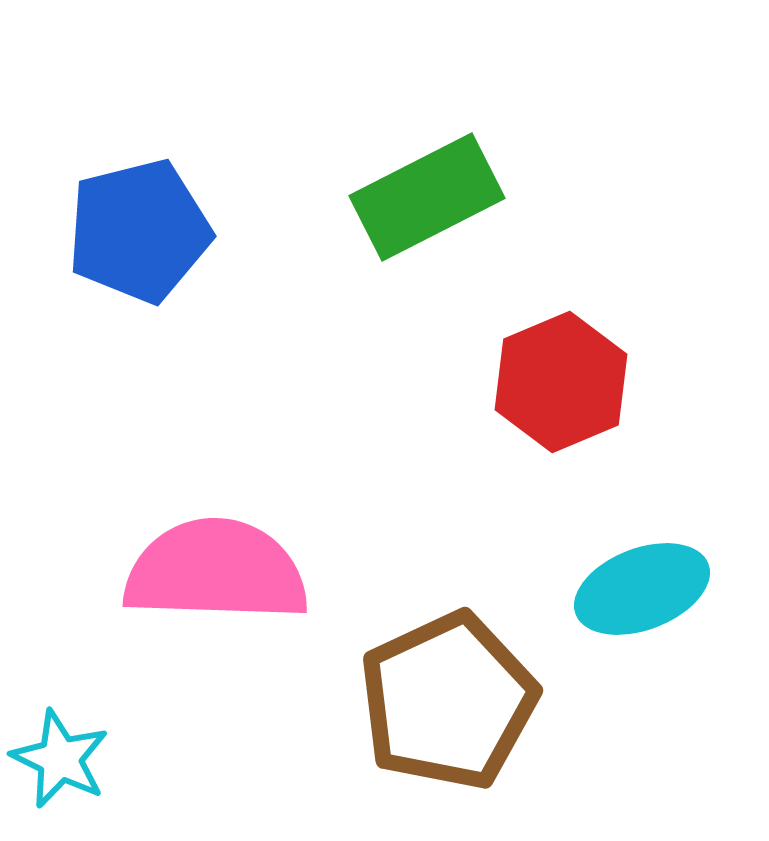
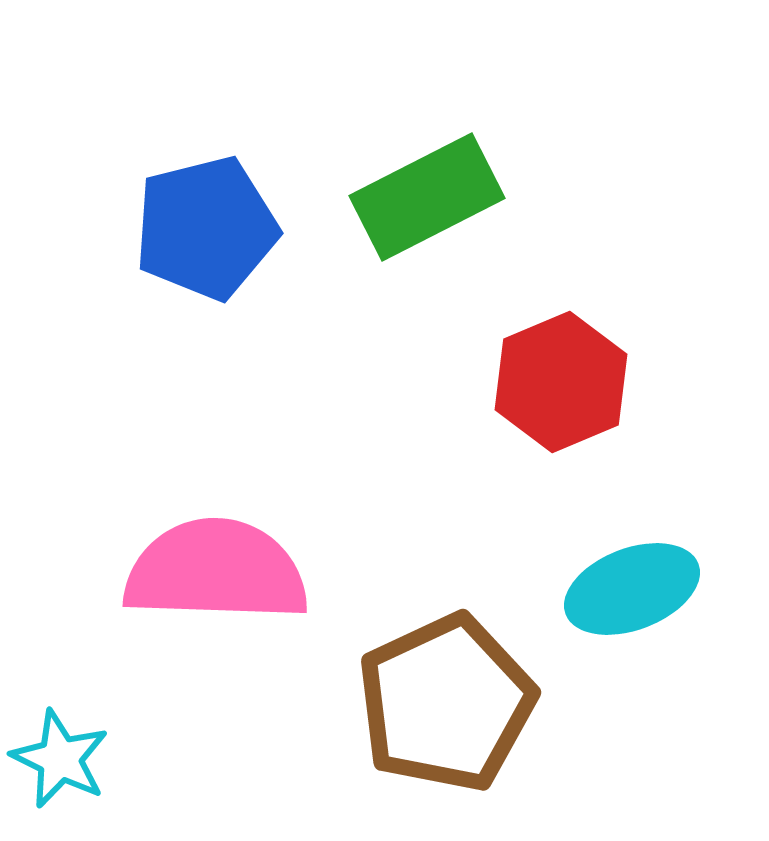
blue pentagon: moved 67 px right, 3 px up
cyan ellipse: moved 10 px left
brown pentagon: moved 2 px left, 2 px down
